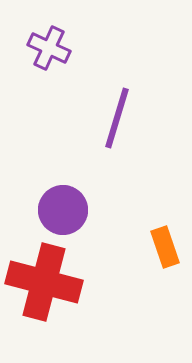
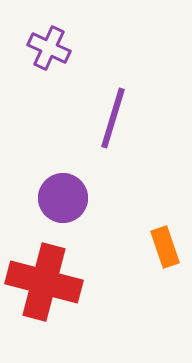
purple line: moved 4 px left
purple circle: moved 12 px up
